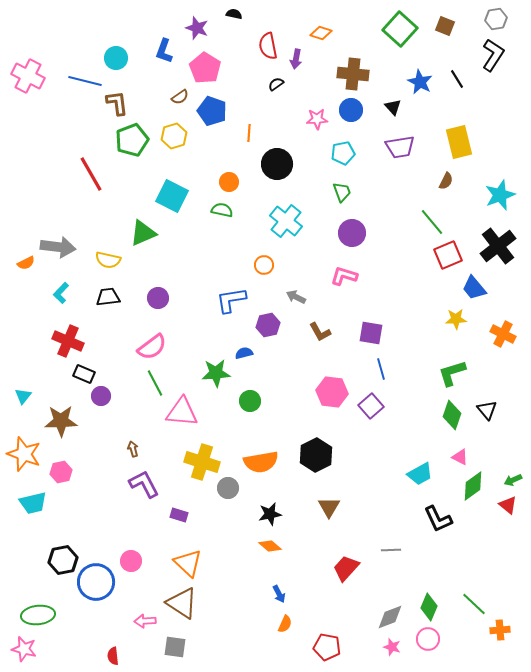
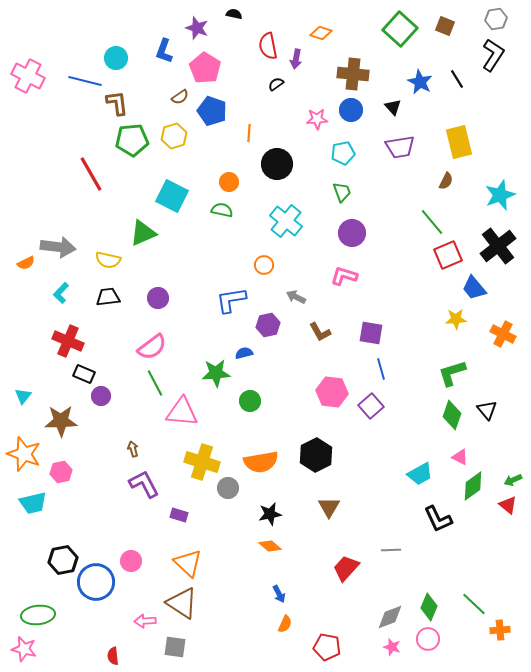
green pentagon at (132, 140): rotated 16 degrees clockwise
